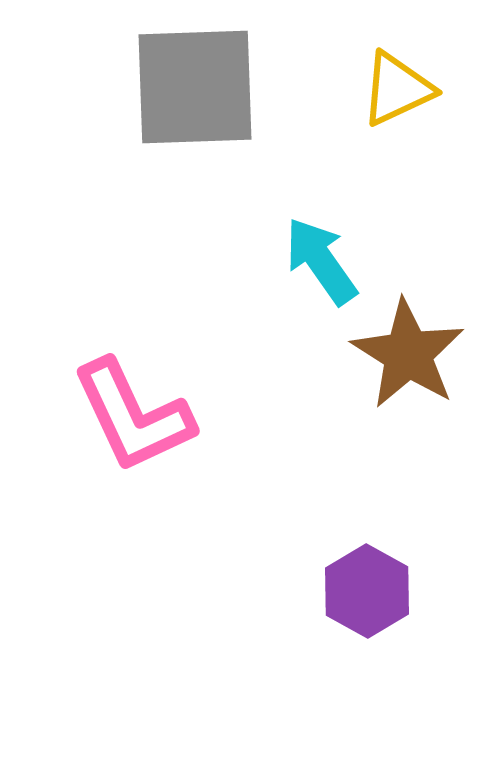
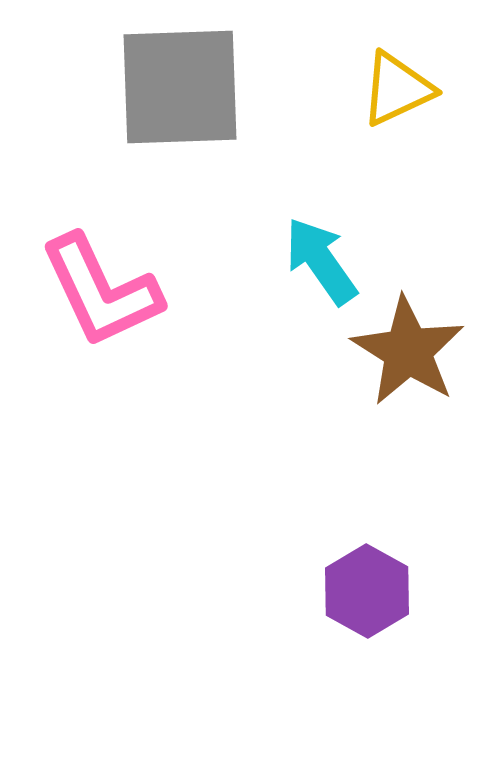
gray square: moved 15 px left
brown star: moved 3 px up
pink L-shape: moved 32 px left, 125 px up
